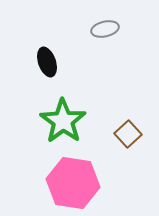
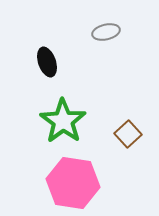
gray ellipse: moved 1 px right, 3 px down
